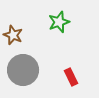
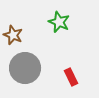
green star: rotated 30 degrees counterclockwise
gray circle: moved 2 px right, 2 px up
